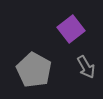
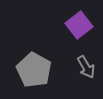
purple square: moved 8 px right, 4 px up
